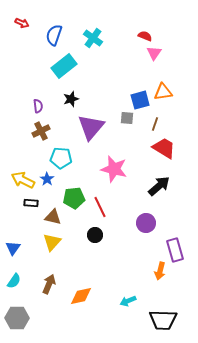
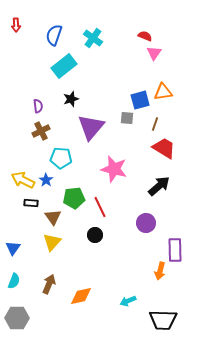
red arrow: moved 6 px left, 2 px down; rotated 64 degrees clockwise
blue star: moved 1 px left, 1 px down
brown triangle: rotated 42 degrees clockwise
purple rectangle: rotated 15 degrees clockwise
cyan semicircle: rotated 14 degrees counterclockwise
